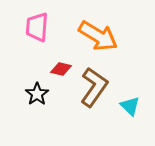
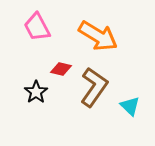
pink trapezoid: rotated 32 degrees counterclockwise
black star: moved 1 px left, 2 px up
